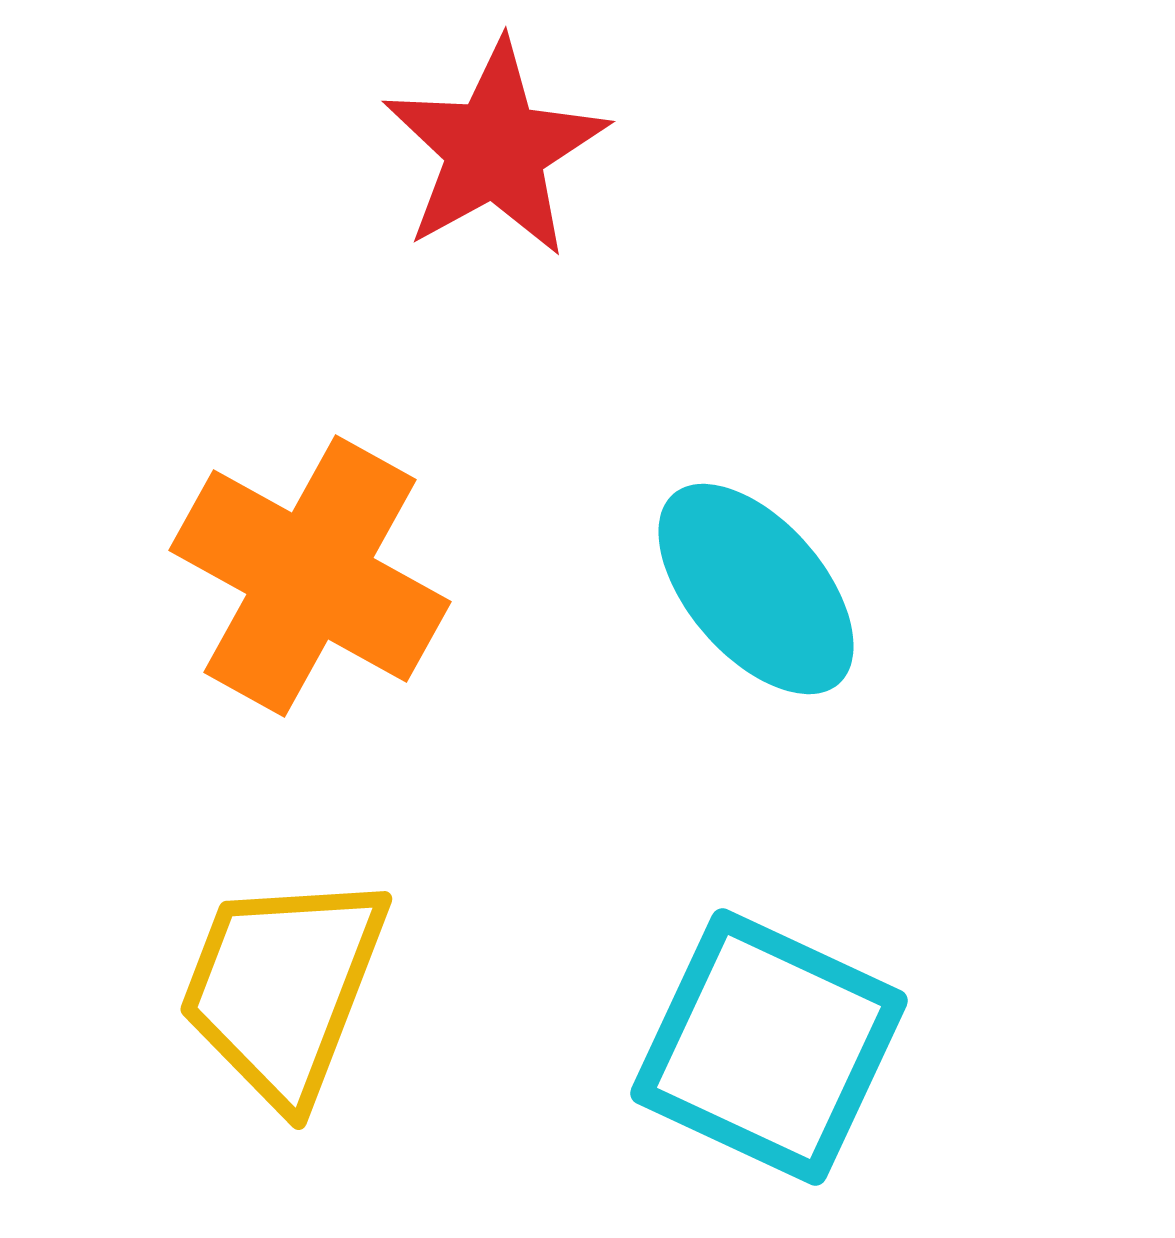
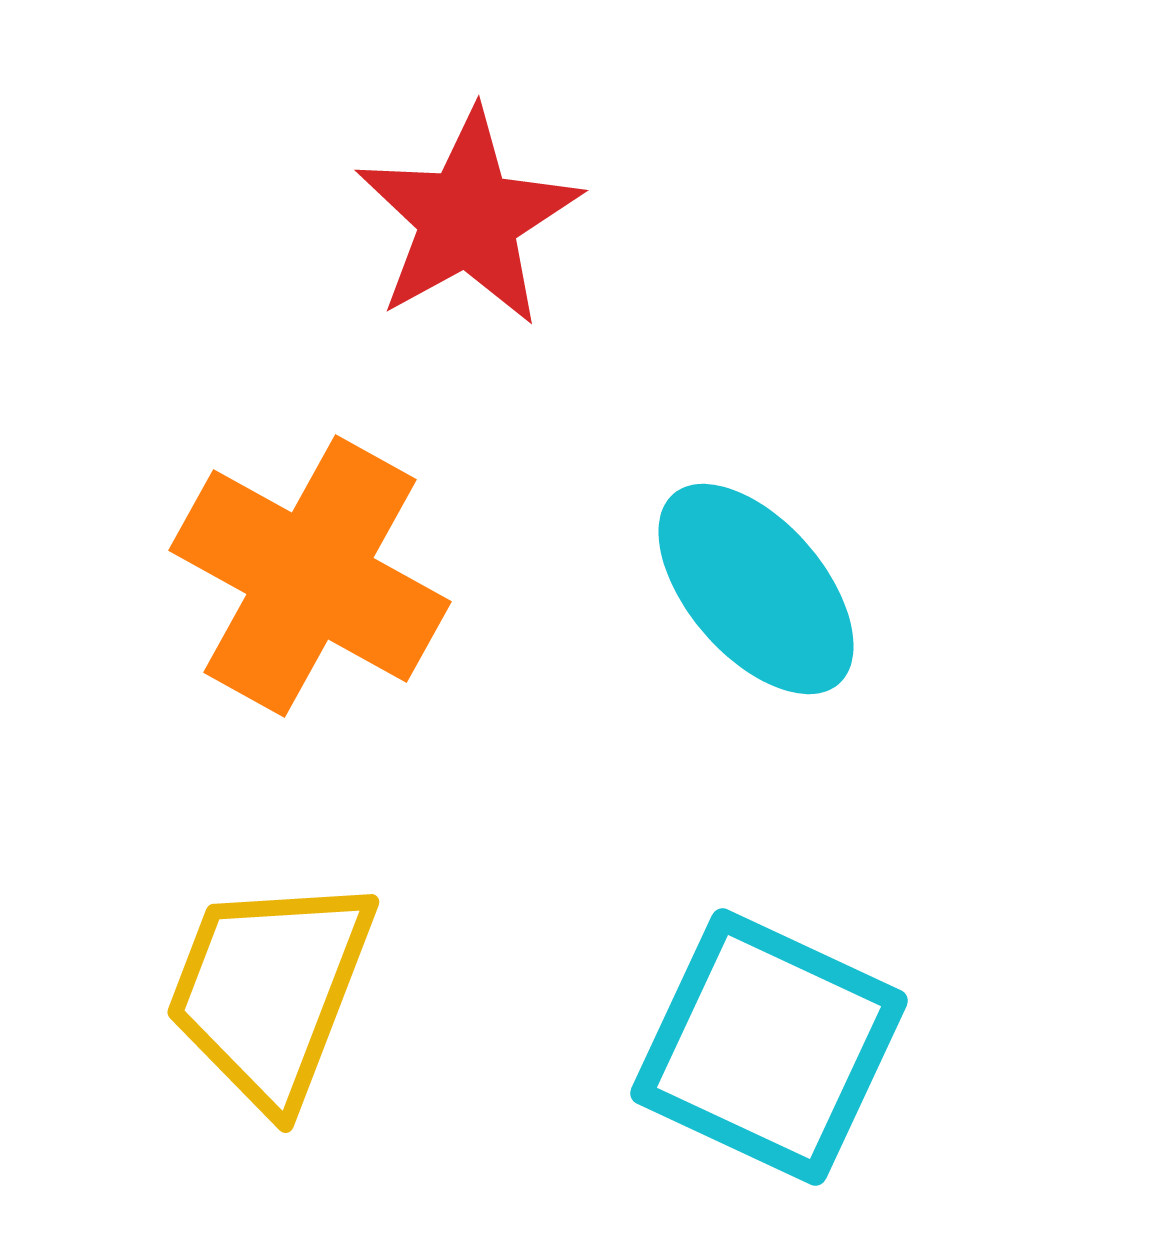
red star: moved 27 px left, 69 px down
yellow trapezoid: moved 13 px left, 3 px down
